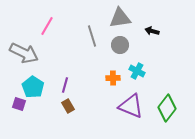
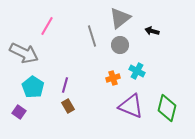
gray triangle: rotated 30 degrees counterclockwise
orange cross: rotated 16 degrees counterclockwise
purple square: moved 8 px down; rotated 16 degrees clockwise
green diamond: rotated 24 degrees counterclockwise
